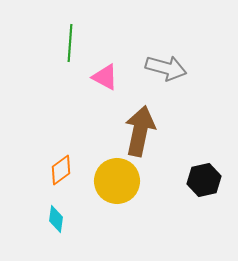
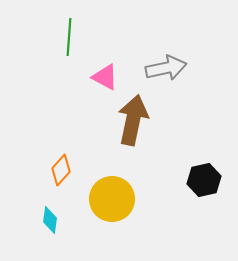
green line: moved 1 px left, 6 px up
gray arrow: rotated 27 degrees counterclockwise
brown arrow: moved 7 px left, 11 px up
orange diamond: rotated 12 degrees counterclockwise
yellow circle: moved 5 px left, 18 px down
cyan diamond: moved 6 px left, 1 px down
